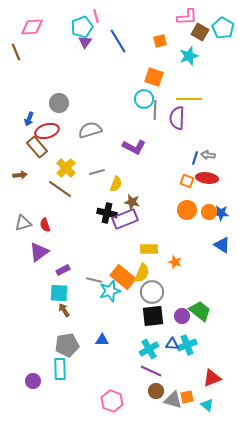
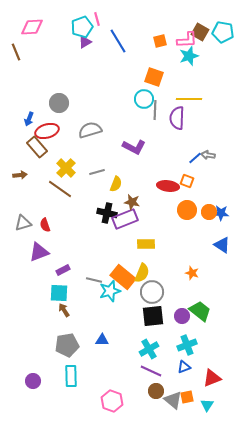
pink line at (96, 16): moved 1 px right, 3 px down
pink L-shape at (187, 17): moved 23 px down
cyan pentagon at (223, 28): moved 4 px down; rotated 20 degrees counterclockwise
purple triangle at (85, 42): rotated 24 degrees clockwise
blue line at (195, 158): rotated 32 degrees clockwise
red ellipse at (207, 178): moved 39 px left, 8 px down
yellow rectangle at (149, 249): moved 3 px left, 5 px up
purple triangle at (39, 252): rotated 15 degrees clockwise
orange star at (175, 262): moved 17 px right, 11 px down
blue triangle at (172, 344): moved 12 px right, 23 px down; rotated 24 degrees counterclockwise
cyan rectangle at (60, 369): moved 11 px right, 7 px down
gray triangle at (173, 400): rotated 24 degrees clockwise
cyan triangle at (207, 405): rotated 24 degrees clockwise
